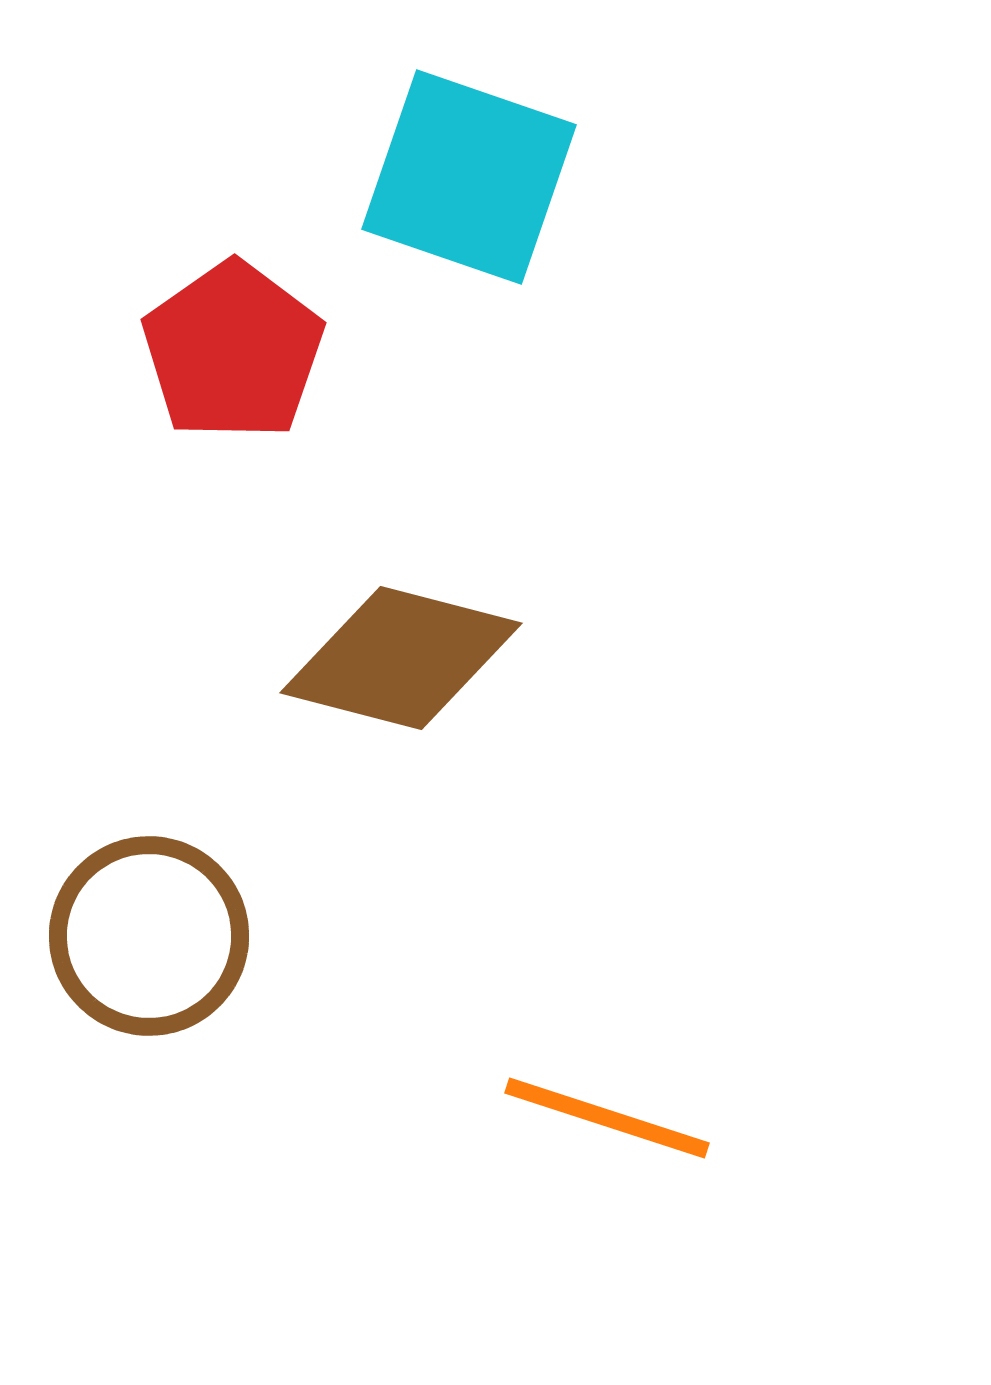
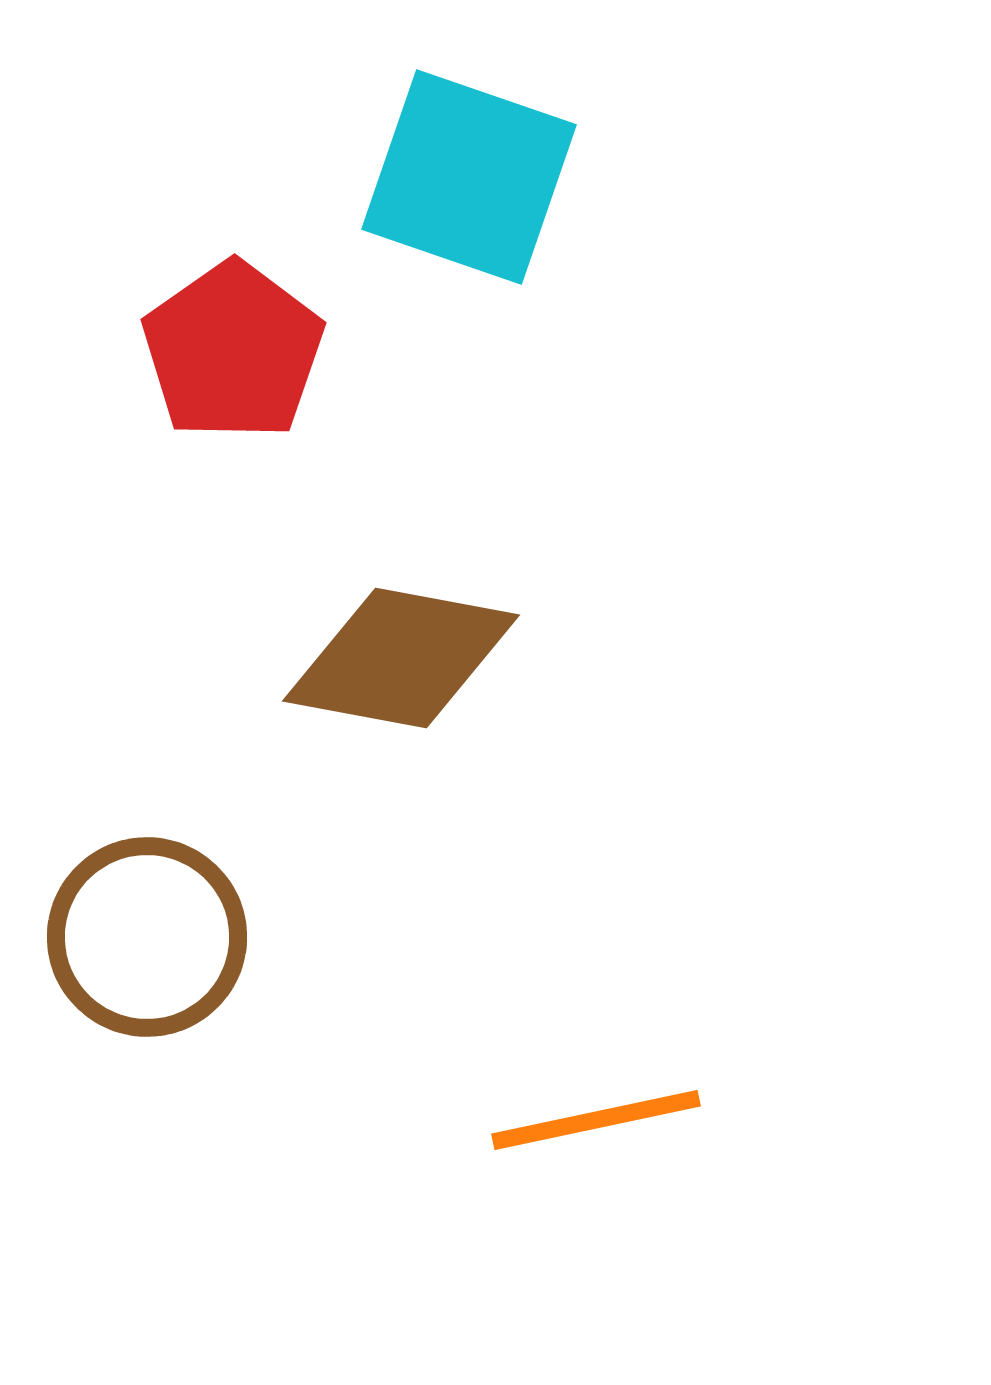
brown diamond: rotated 4 degrees counterclockwise
brown circle: moved 2 px left, 1 px down
orange line: moved 11 px left, 2 px down; rotated 30 degrees counterclockwise
